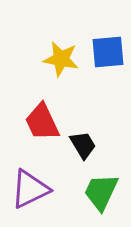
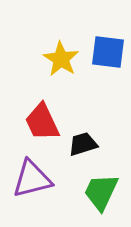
blue square: rotated 12 degrees clockwise
yellow star: rotated 21 degrees clockwise
black trapezoid: moved 1 px up; rotated 76 degrees counterclockwise
purple triangle: moved 2 px right, 10 px up; rotated 12 degrees clockwise
